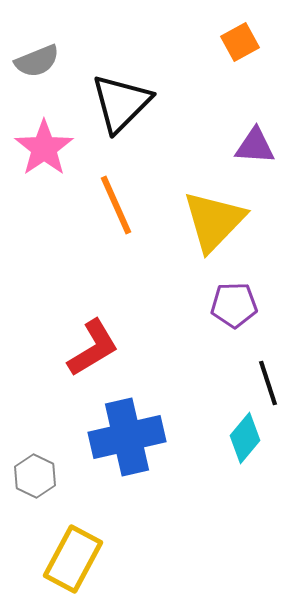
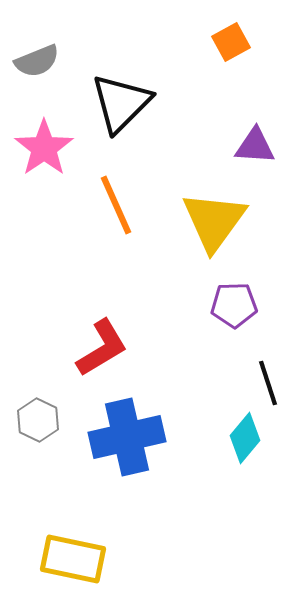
orange square: moved 9 px left
yellow triangle: rotated 8 degrees counterclockwise
red L-shape: moved 9 px right
gray hexagon: moved 3 px right, 56 px up
yellow rectangle: rotated 74 degrees clockwise
